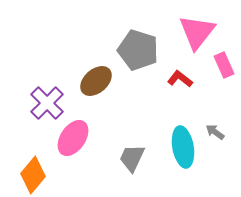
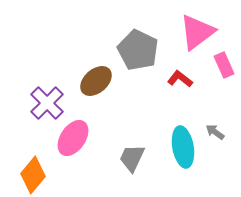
pink triangle: rotated 15 degrees clockwise
gray pentagon: rotated 9 degrees clockwise
